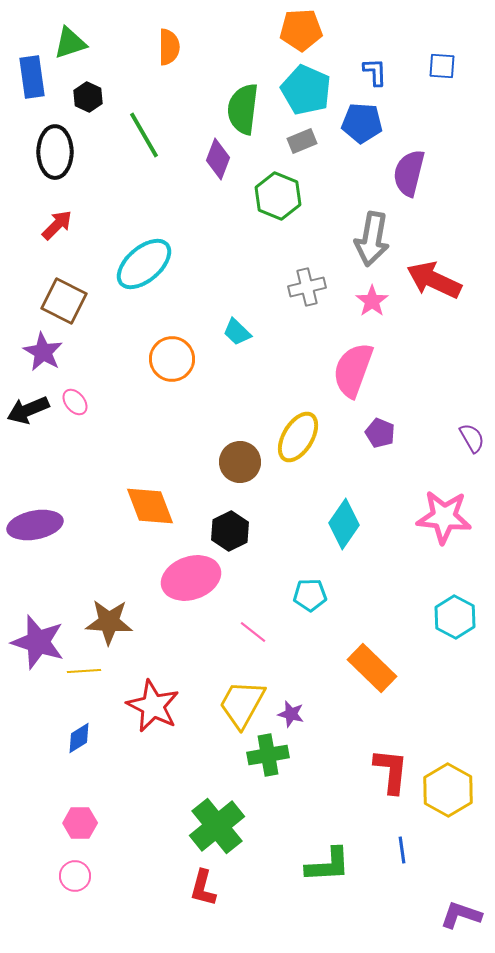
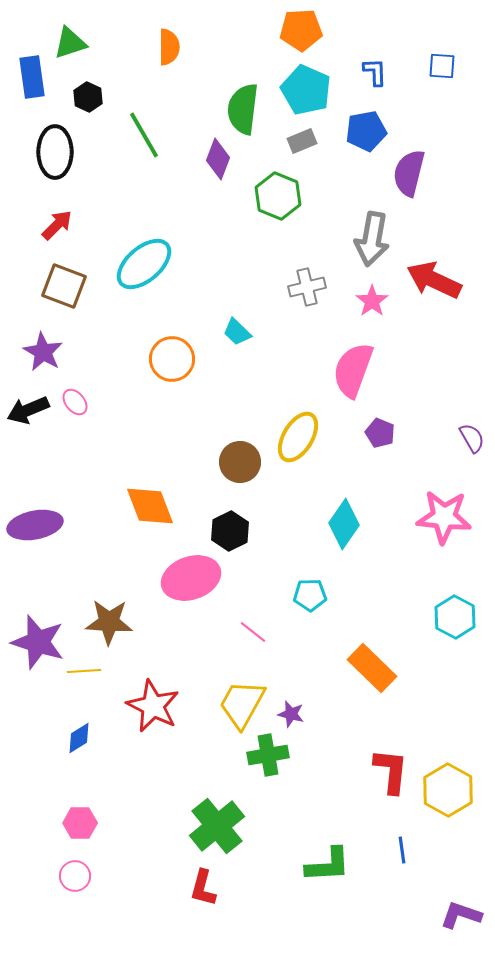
blue pentagon at (362, 123): moved 4 px right, 8 px down; rotated 15 degrees counterclockwise
brown square at (64, 301): moved 15 px up; rotated 6 degrees counterclockwise
